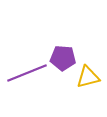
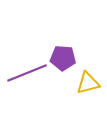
yellow triangle: moved 6 px down
